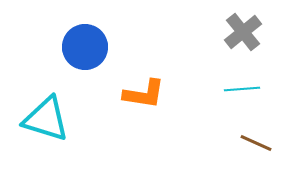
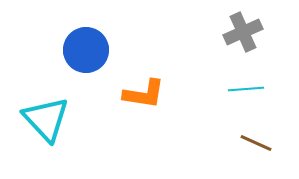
gray cross: rotated 15 degrees clockwise
blue circle: moved 1 px right, 3 px down
cyan line: moved 4 px right
cyan triangle: rotated 30 degrees clockwise
